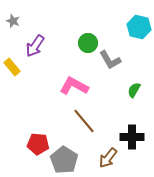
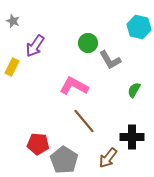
yellow rectangle: rotated 66 degrees clockwise
